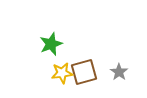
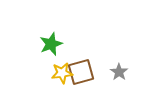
brown square: moved 3 px left
